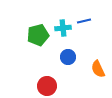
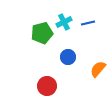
blue line: moved 4 px right, 2 px down
cyan cross: moved 1 px right, 6 px up; rotated 21 degrees counterclockwise
green pentagon: moved 4 px right, 2 px up
orange semicircle: rotated 66 degrees clockwise
